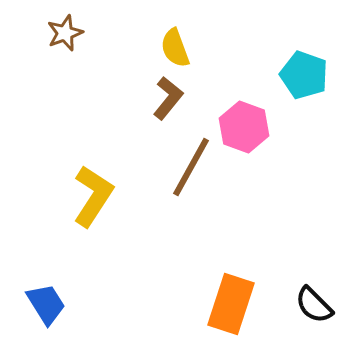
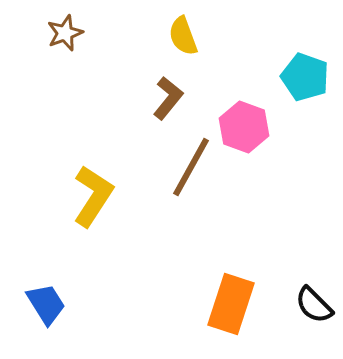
yellow semicircle: moved 8 px right, 12 px up
cyan pentagon: moved 1 px right, 2 px down
